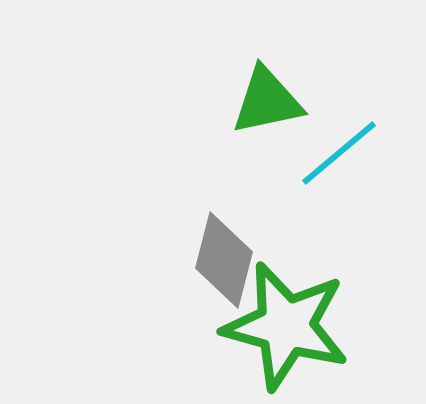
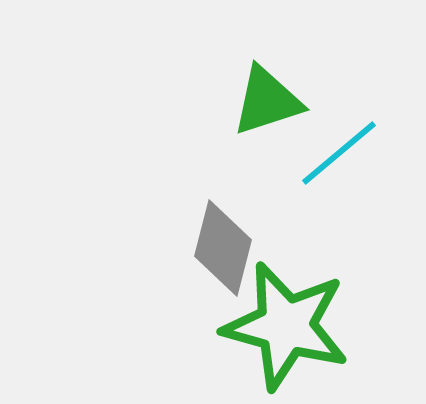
green triangle: rotated 6 degrees counterclockwise
gray diamond: moved 1 px left, 12 px up
